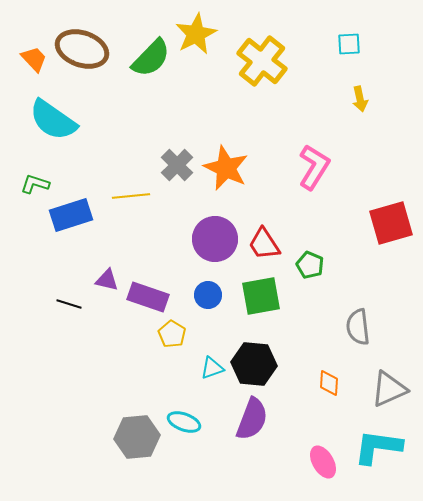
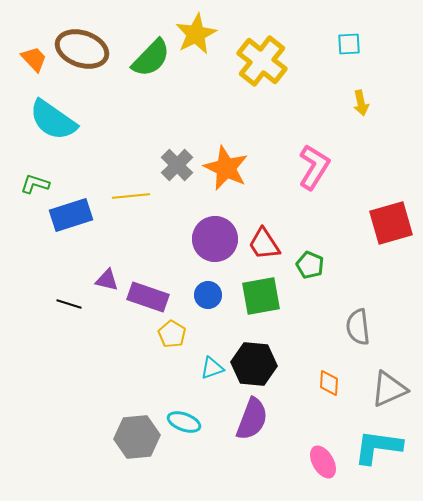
yellow arrow: moved 1 px right, 4 px down
